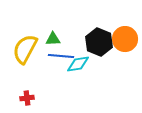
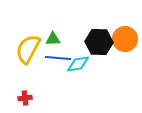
black hexagon: rotated 20 degrees counterclockwise
yellow semicircle: moved 3 px right
blue line: moved 3 px left, 2 px down
red cross: moved 2 px left
